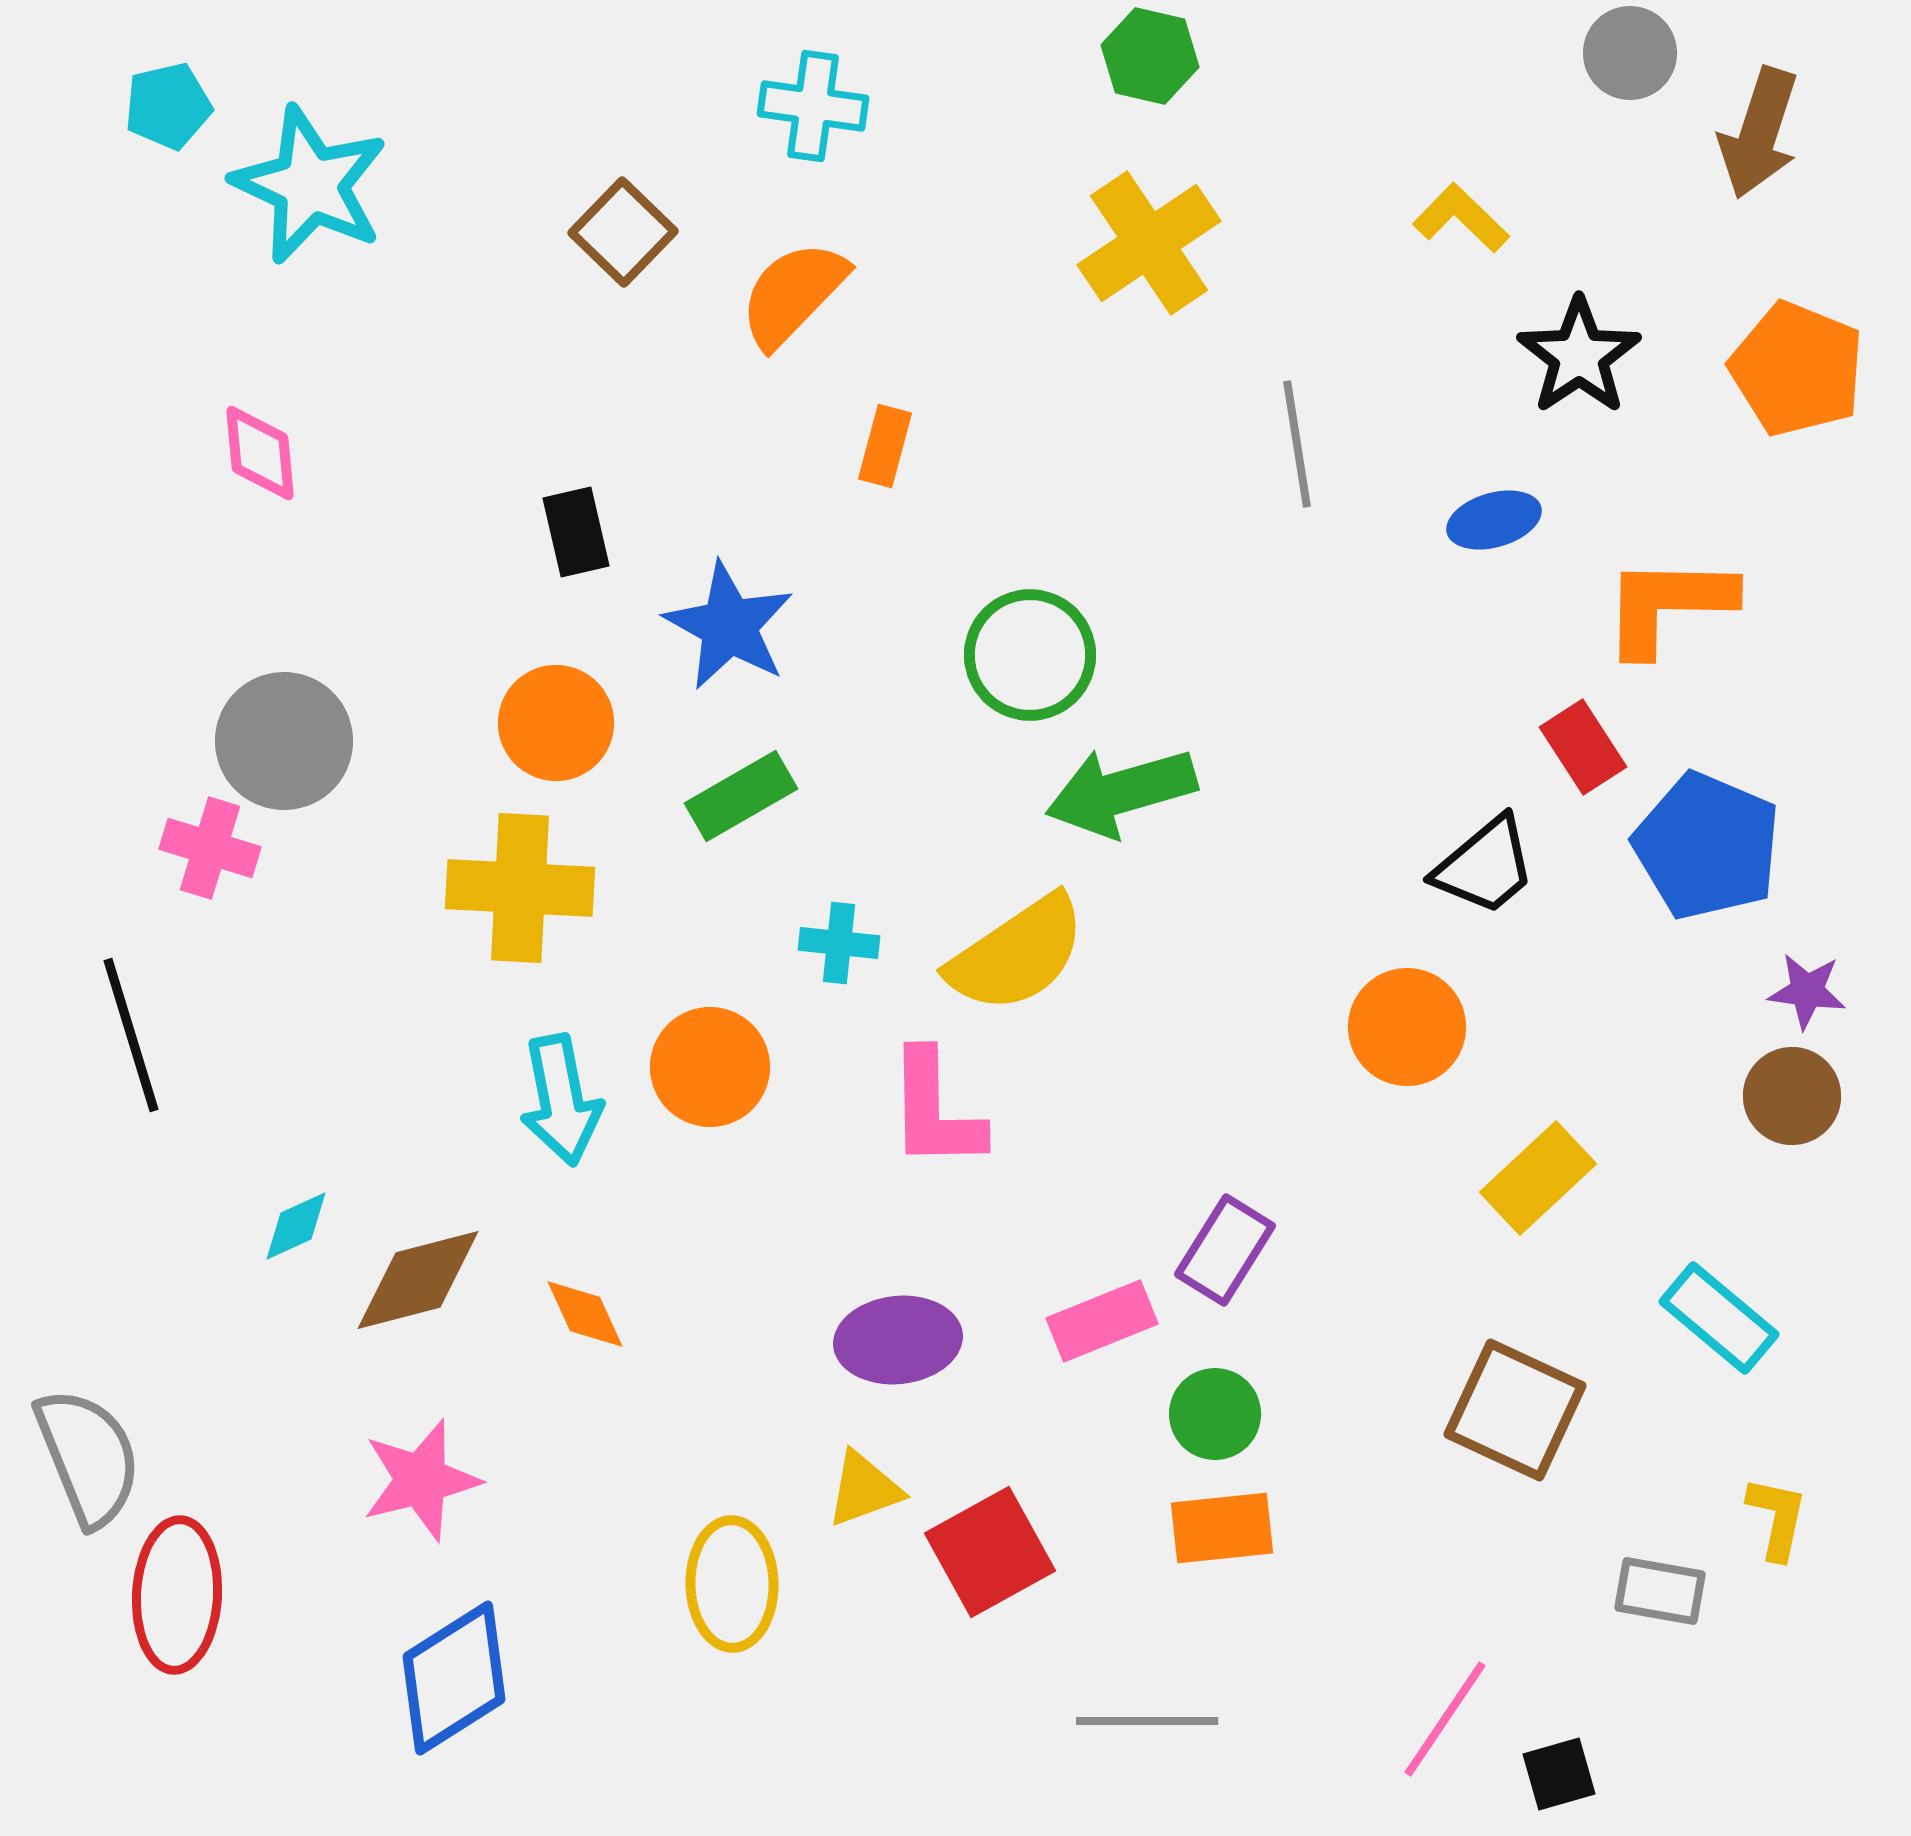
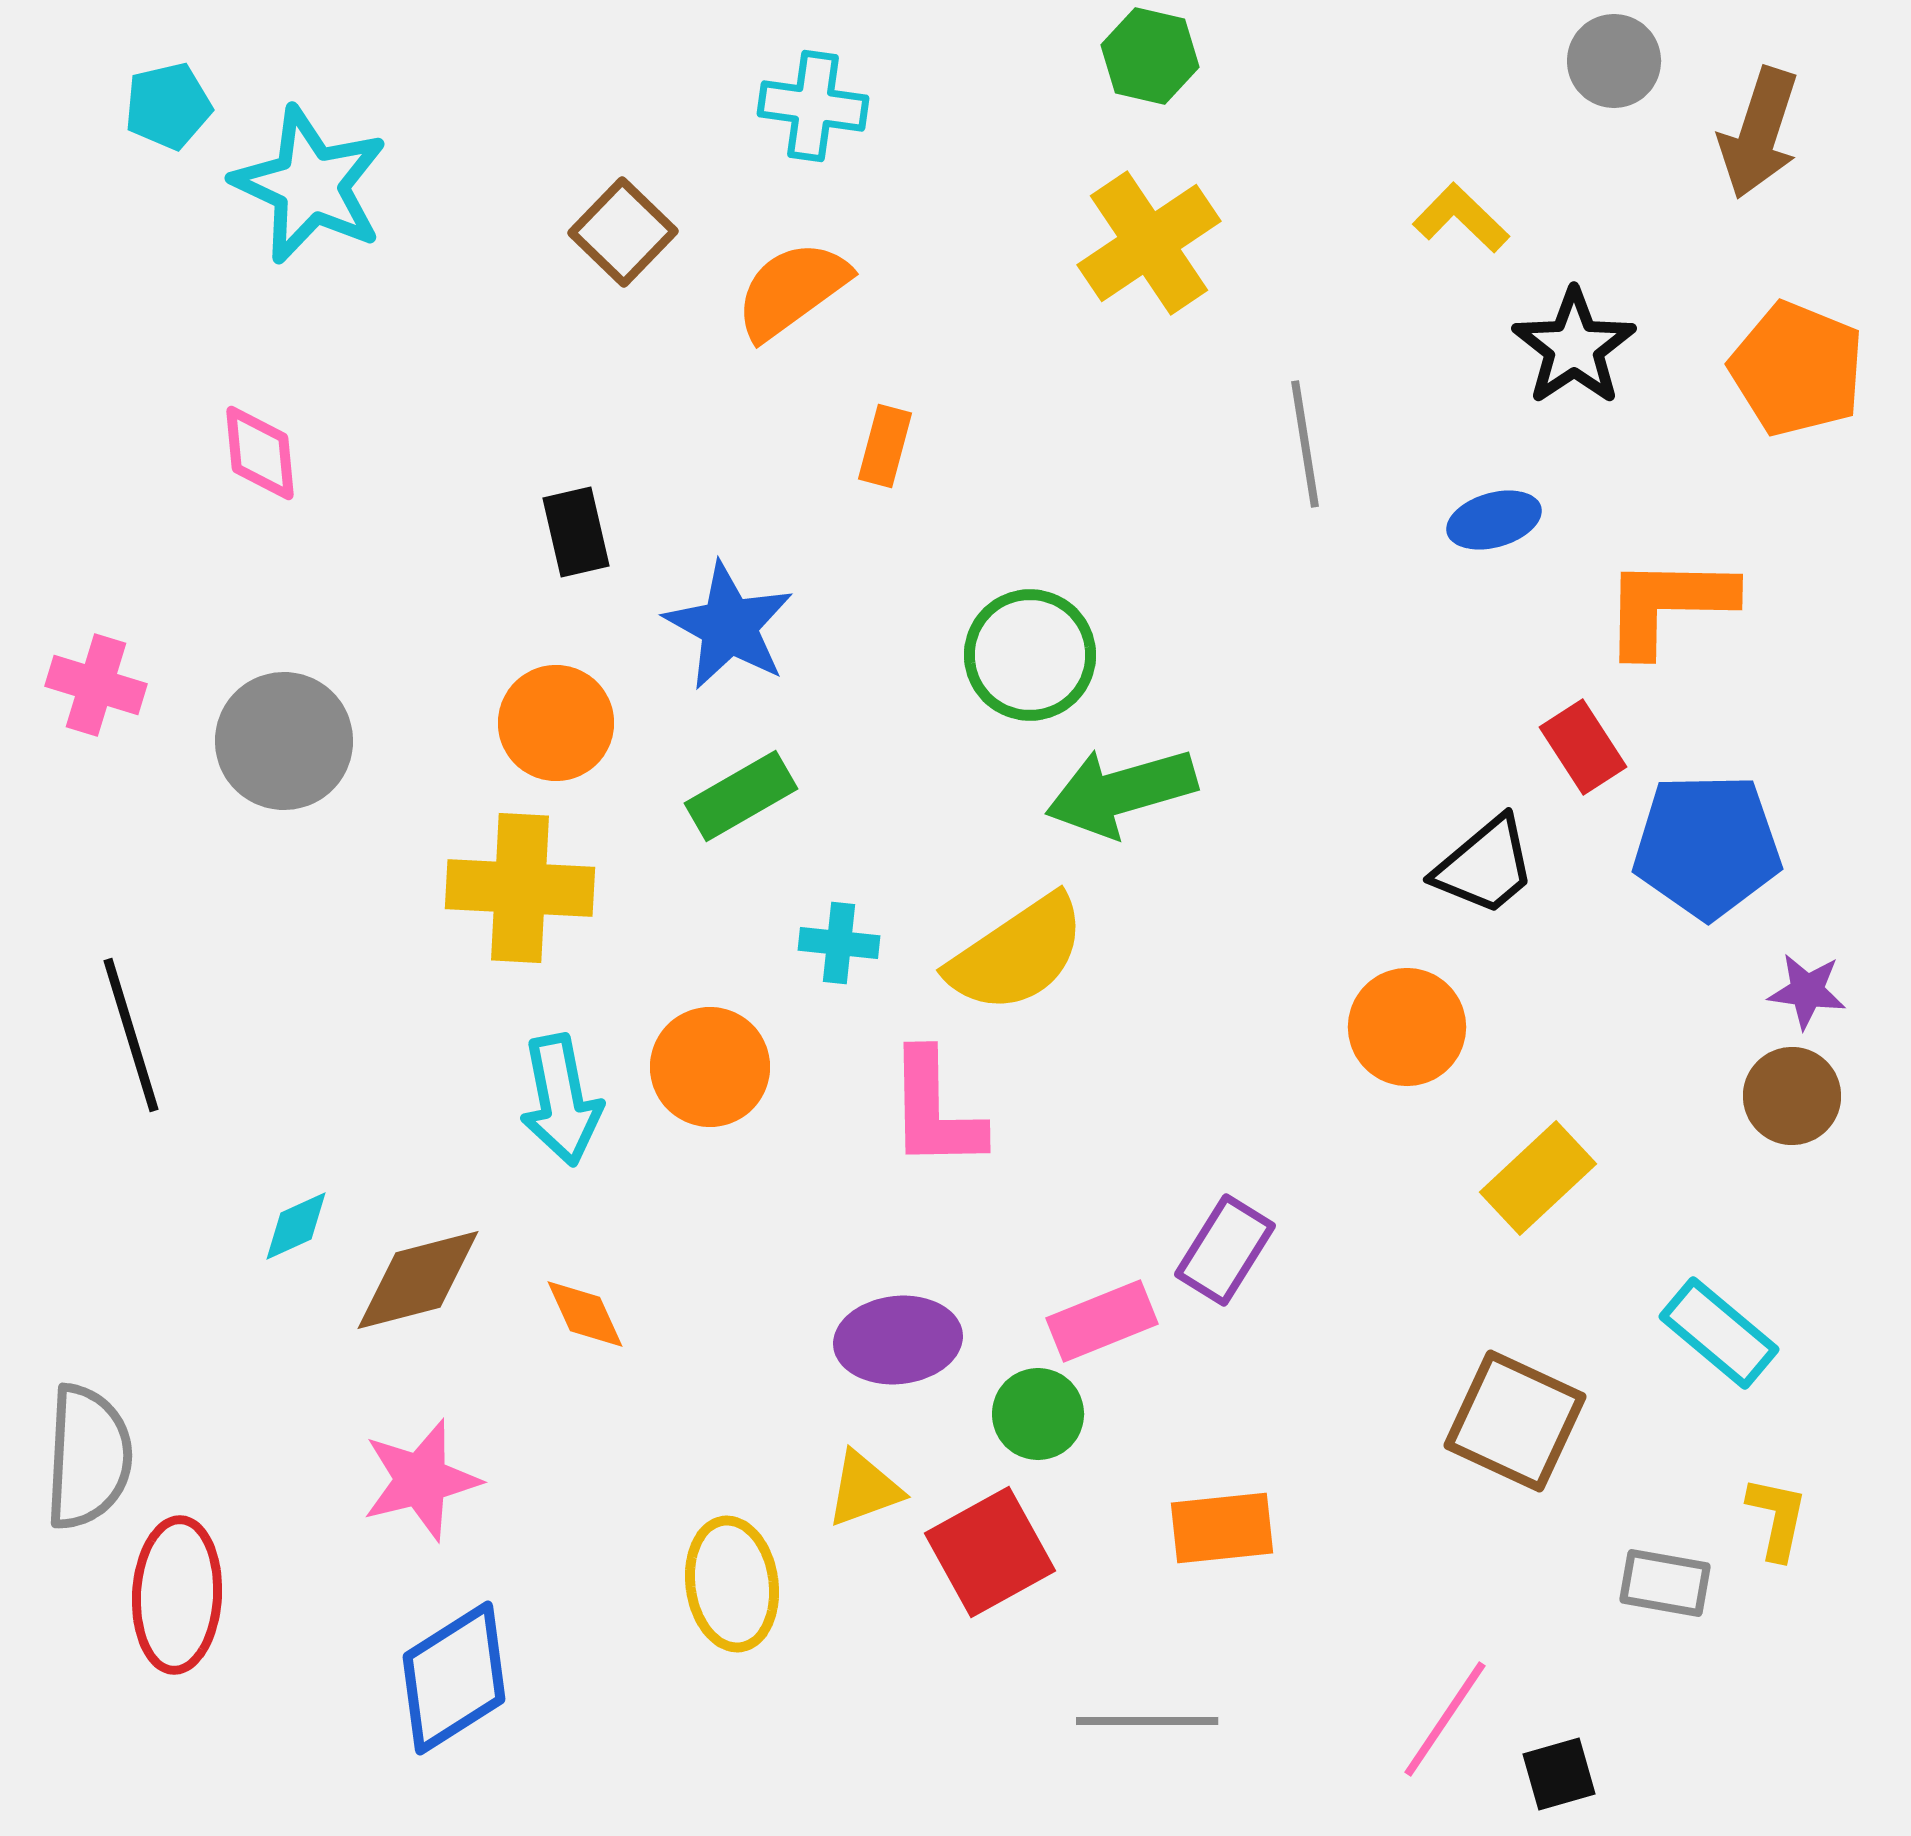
gray circle at (1630, 53): moved 16 px left, 8 px down
orange semicircle at (793, 294): moved 1 px left, 4 px up; rotated 10 degrees clockwise
black star at (1579, 356): moved 5 px left, 9 px up
gray line at (1297, 444): moved 8 px right
blue pentagon at (1707, 846): rotated 24 degrees counterclockwise
pink cross at (210, 848): moved 114 px left, 163 px up
cyan rectangle at (1719, 1318): moved 15 px down
brown square at (1515, 1410): moved 11 px down
green circle at (1215, 1414): moved 177 px left
gray semicircle at (88, 1457): rotated 25 degrees clockwise
yellow ellipse at (732, 1584): rotated 7 degrees counterclockwise
gray rectangle at (1660, 1591): moved 5 px right, 8 px up
